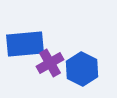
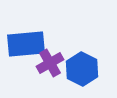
blue rectangle: moved 1 px right
